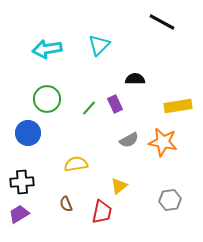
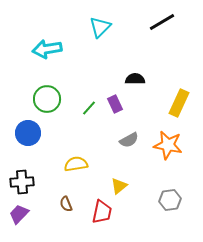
black line: rotated 60 degrees counterclockwise
cyan triangle: moved 1 px right, 18 px up
yellow rectangle: moved 1 px right, 3 px up; rotated 56 degrees counterclockwise
orange star: moved 5 px right, 3 px down
purple trapezoid: rotated 15 degrees counterclockwise
